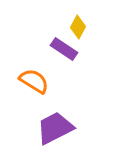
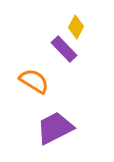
yellow diamond: moved 2 px left
purple rectangle: rotated 12 degrees clockwise
